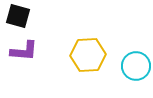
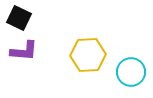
black square: moved 1 px right, 2 px down; rotated 10 degrees clockwise
cyan circle: moved 5 px left, 6 px down
